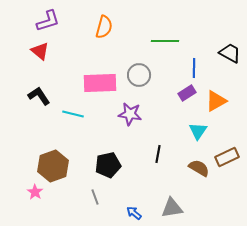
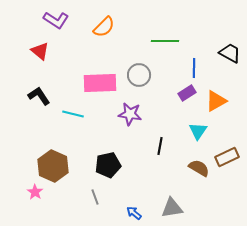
purple L-shape: moved 8 px right, 1 px up; rotated 50 degrees clockwise
orange semicircle: rotated 30 degrees clockwise
black line: moved 2 px right, 8 px up
brown hexagon: rotated 16 degrees counterclockwise
